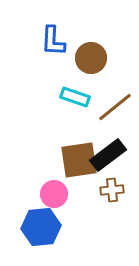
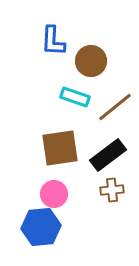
brown circle: moved 3 px down
brown square: moved 19 px left, 12 px up
